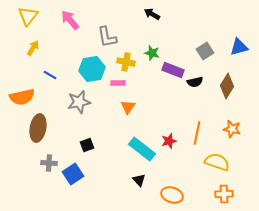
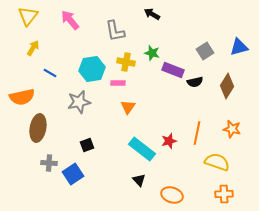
gray L-shape: moved 8 px right, 6 px up
blue line: moved 2 px up
